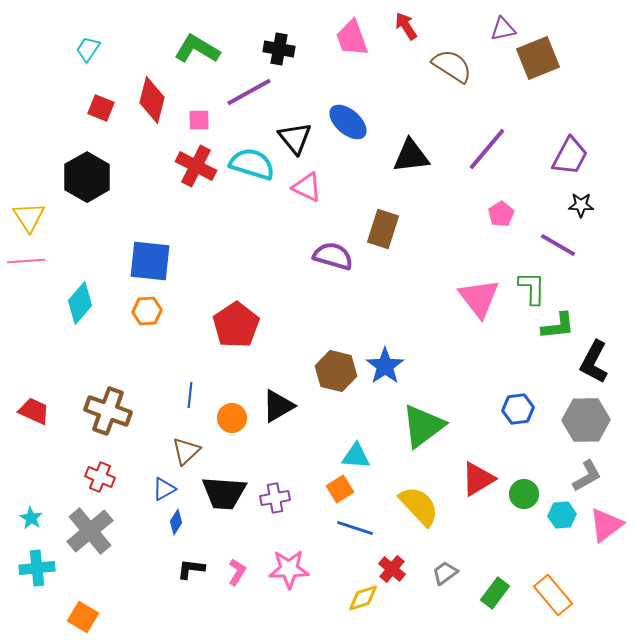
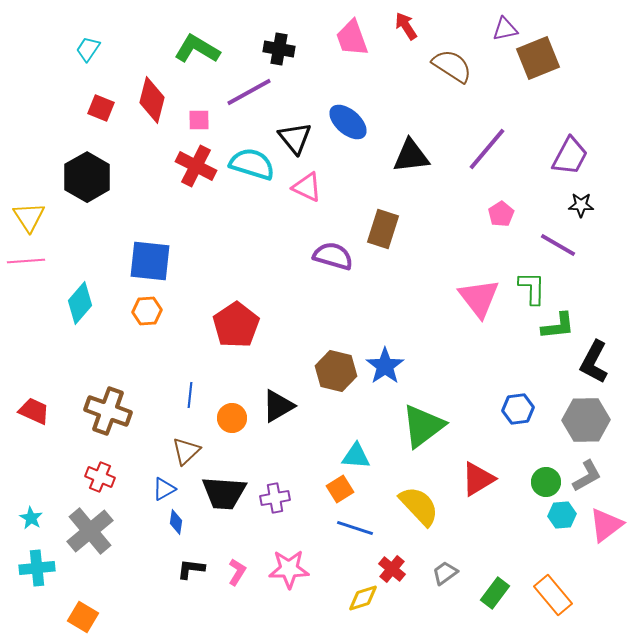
purple triangle at (503, 29): moved 2 px right
green circle at (524, 494): moved 22 px right, 12 px up
blue diamond at (176, 522): rotated 25 degrees counterclockwise
